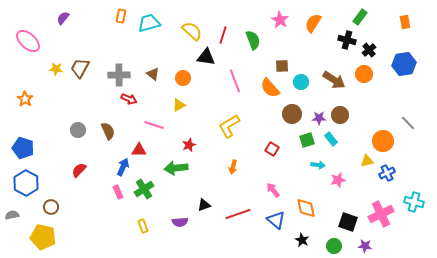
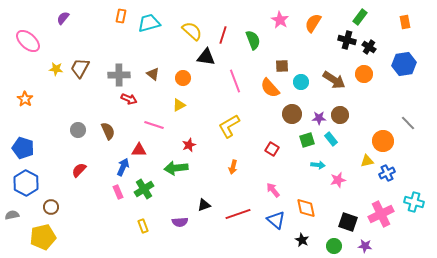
black cross at (369, 50): moved 3 px up; rotated 16 degrees counterclockwise
yellow pentagon at (43, 237): rotated 25 degrees counterclockwise
